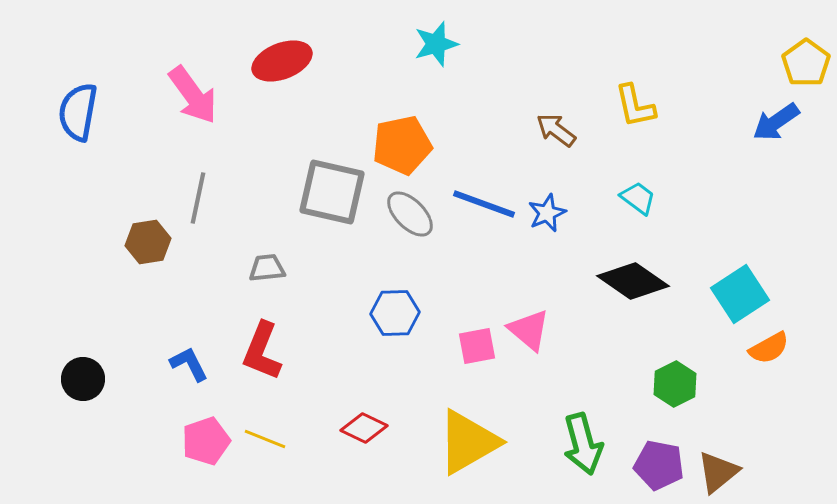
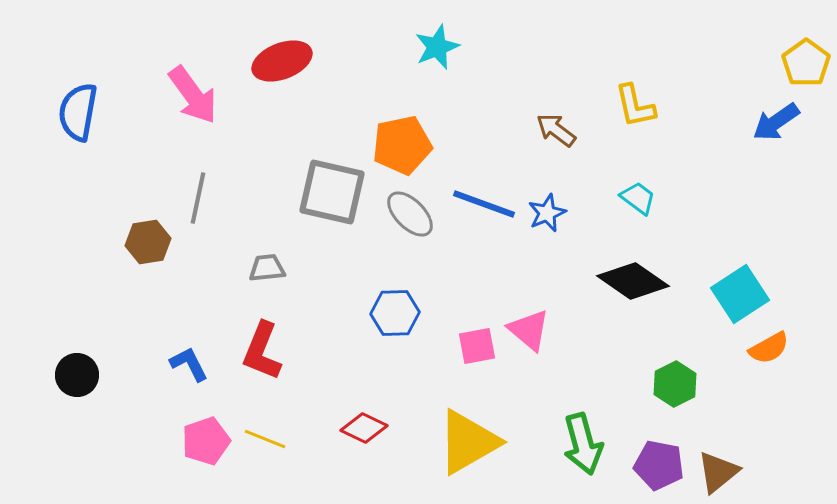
cyan star: moved 1 px right, 3 px down; rotated 6 degrees counterclockwise
black circle: moved 6 px left, 4 px up
